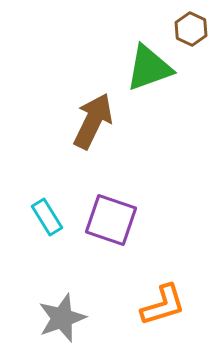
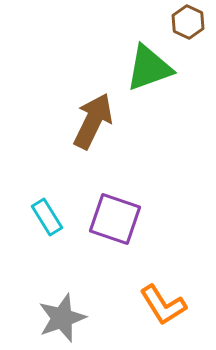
brown hexagon: moved 3 px left, 7 px up
purple square: moved 4 px right, 1 px up
orange L-shape: rotated 75 degrees clockwise
